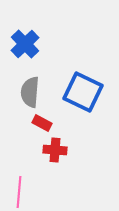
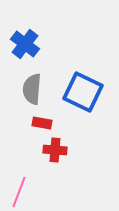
blue cross: rotated 8 degrees counterclockwise
gray semicircle: moved 2 px right, 3 px up
red rectangle: rotated 18 degrees counterclockwise
pink line: rotated 16 degrees clockwise
